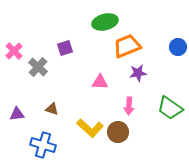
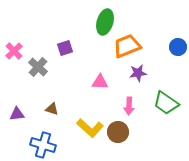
green ellipse: rotated 60 degrees counterclockwise
green trapezoid: moved 4 px left, 5 px up
